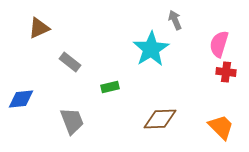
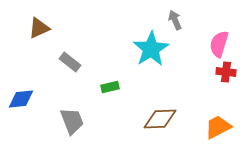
orange trapezoid: moved 3 px left; rotated 72 degrees counterclockwise
